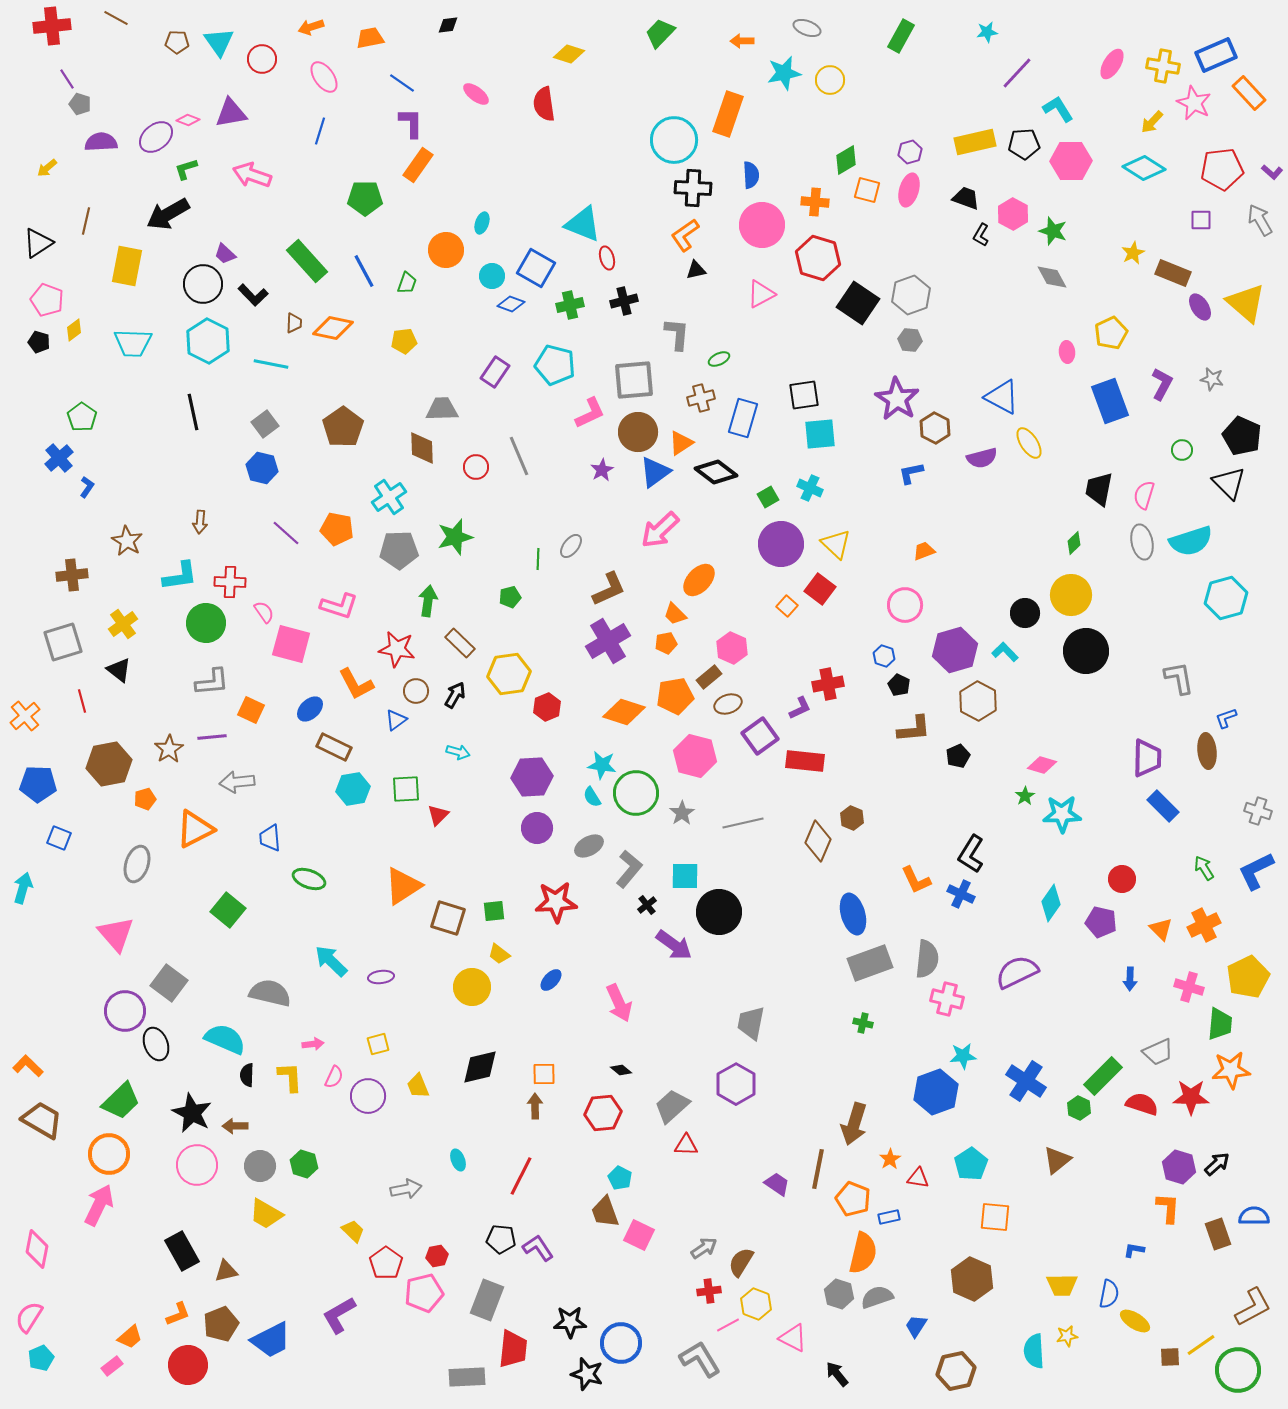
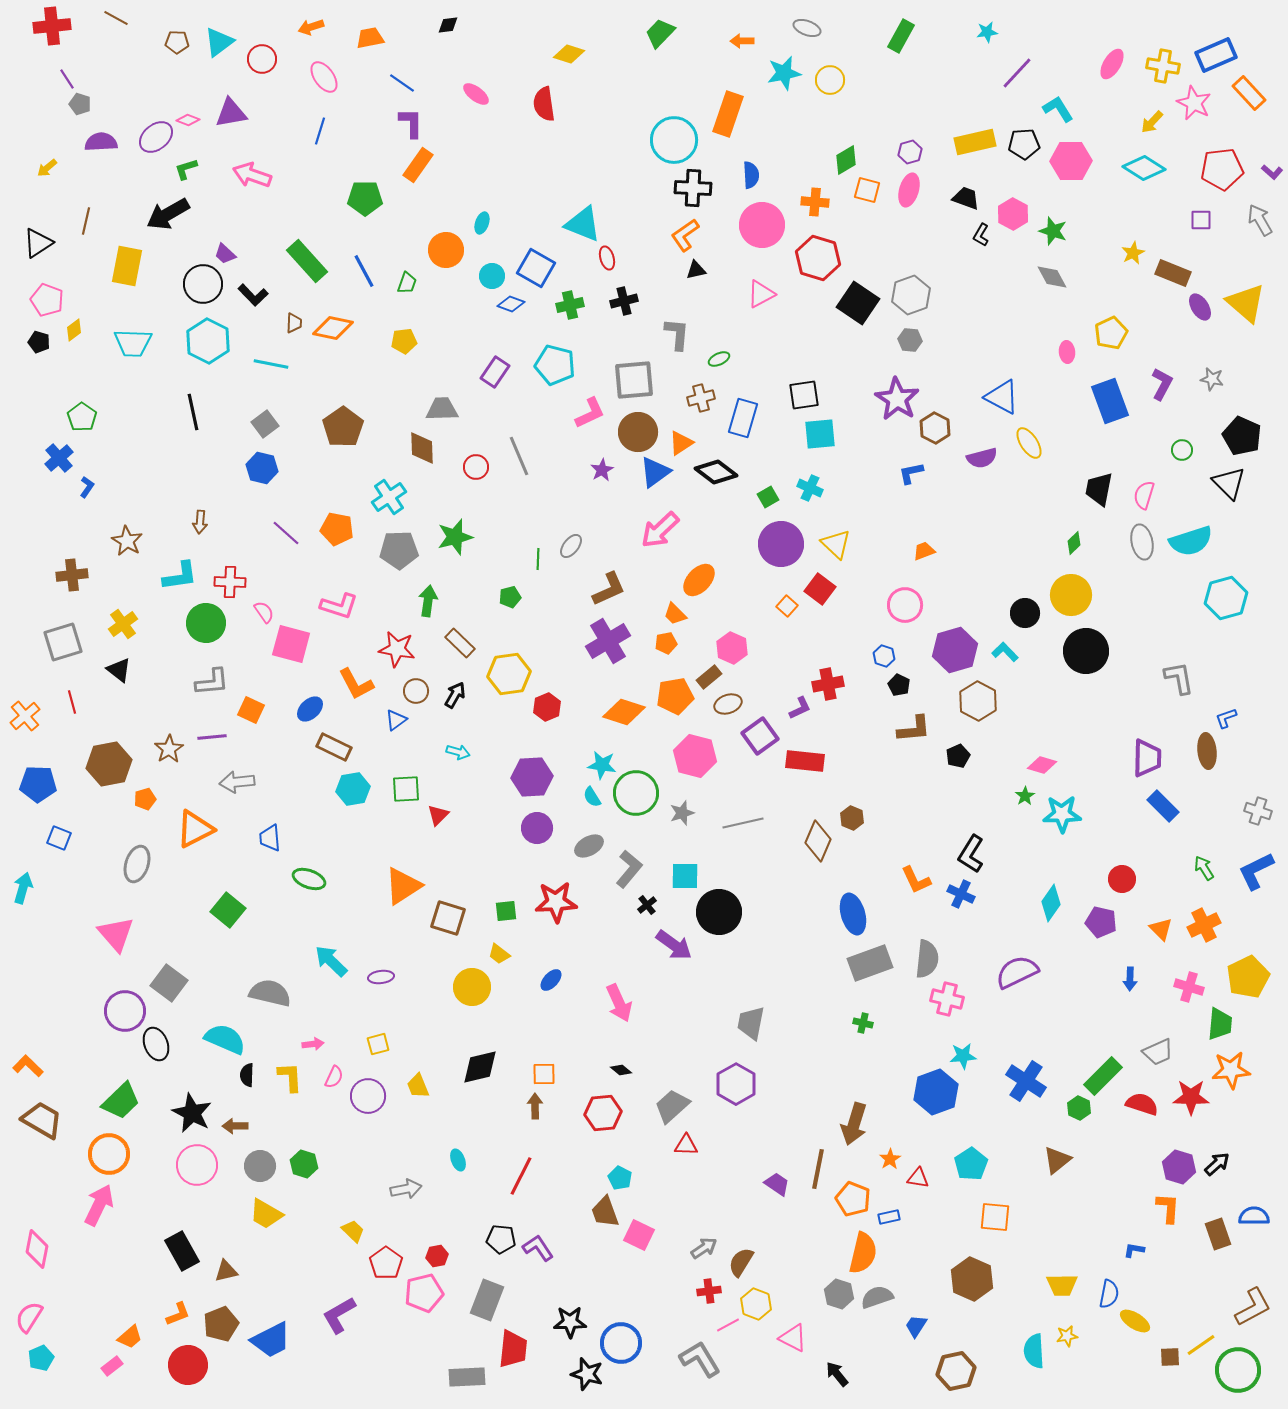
cyan triangle at (219, 42): rotated 28 degrees clockwise
red line at (82, 701): moved 10 px left, 1 px down
gray star at (682, 813): rotated 15 degrees clockwise
green square at (494, 911): moved 12 px right
